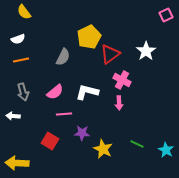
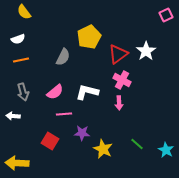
red triangle: moved 8 px right
green line: rotated 16 degrees clockwise
